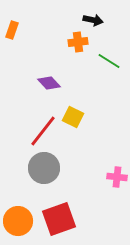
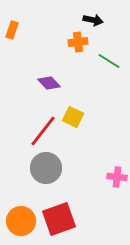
gray circle: moved 2 px right
orange circle: moved 3 px right
